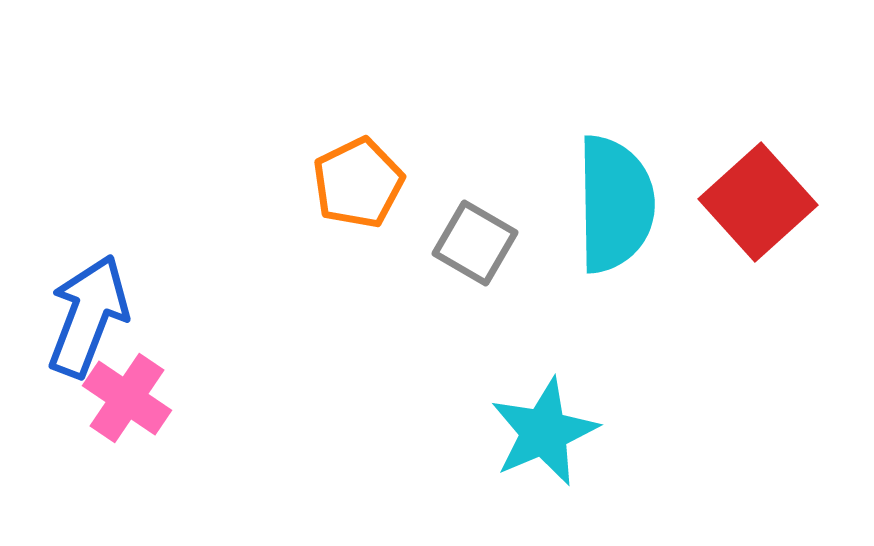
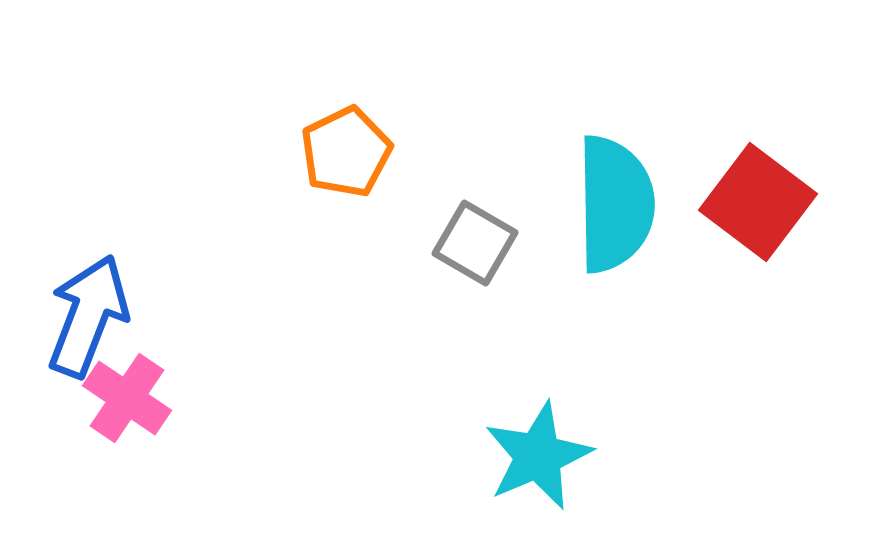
orange pentagon: moved 12 px left, 31 px up
red square: rotated 11 degrees counterclockwise
cyan star: moved 6 px left, 24 px down
